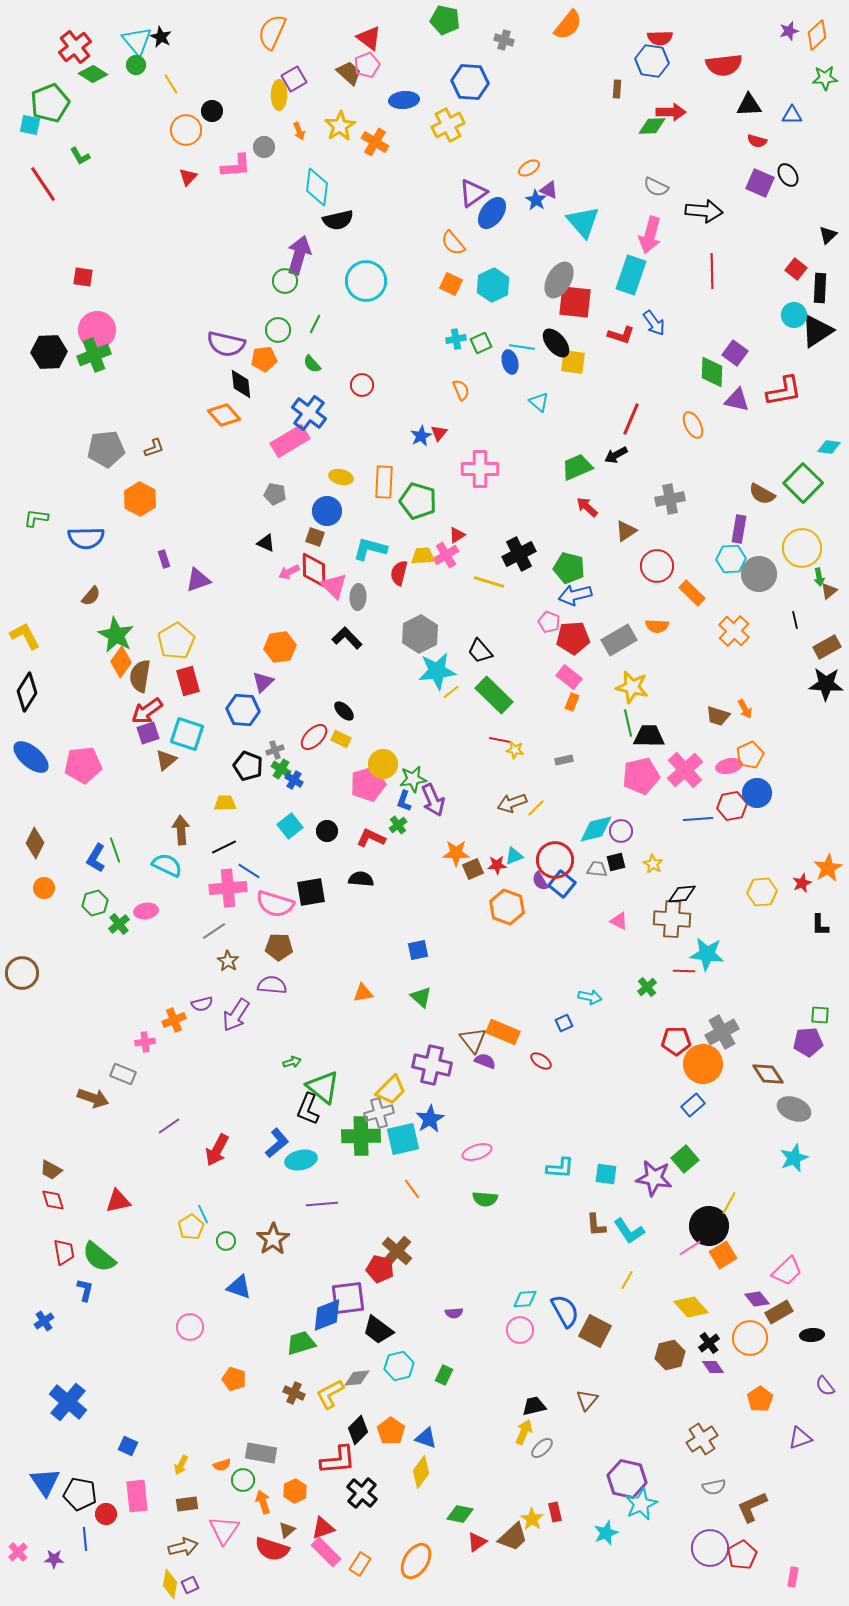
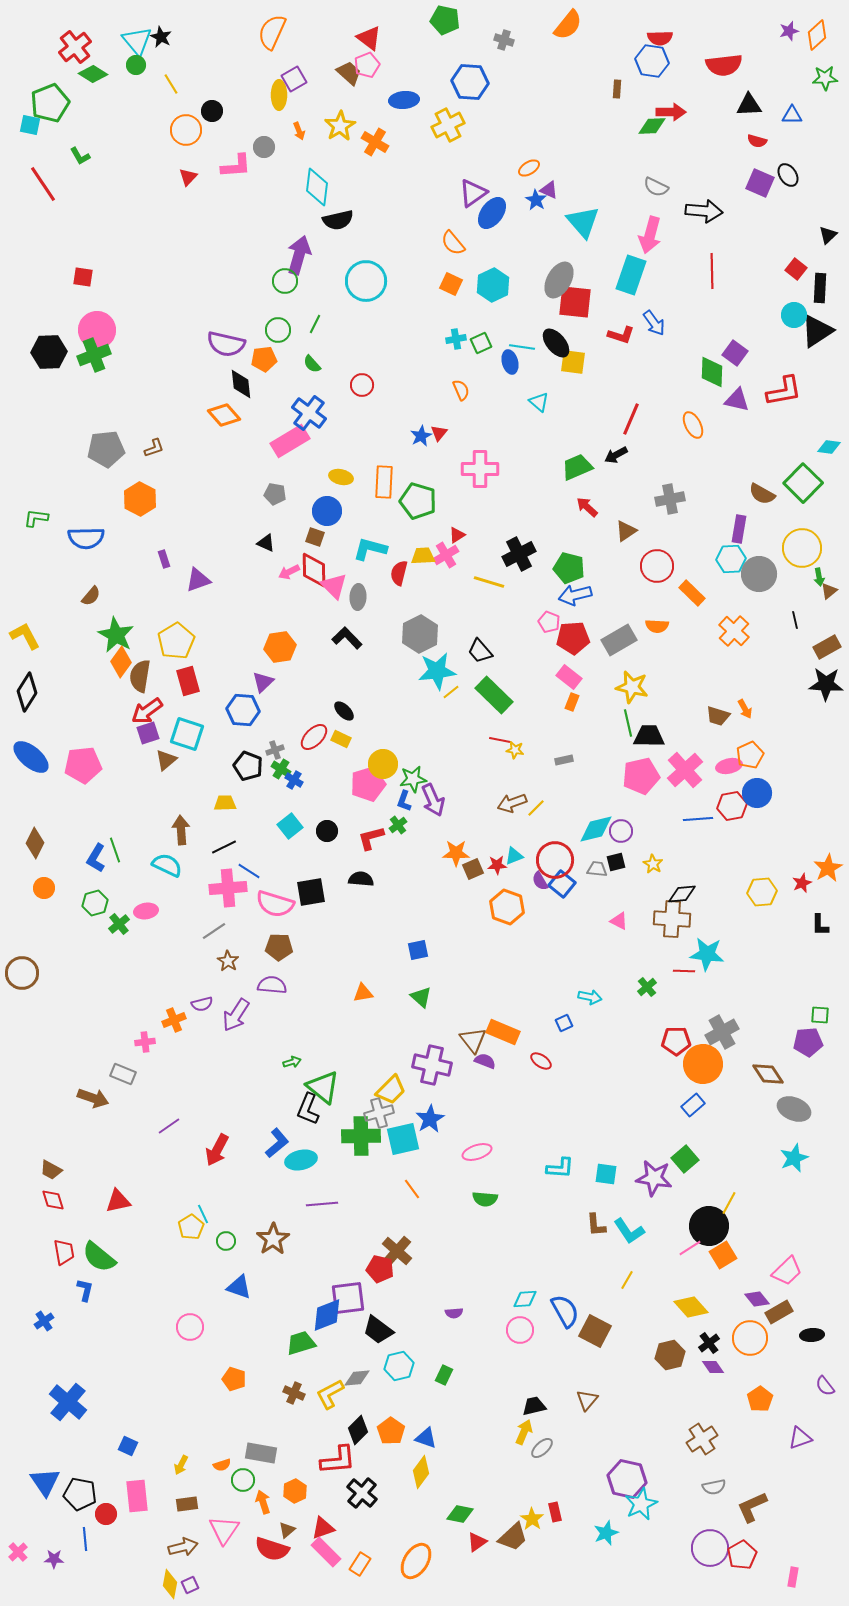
red L-shape at (371, 838): rotated 40 degrees counterclockwise
